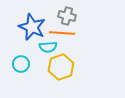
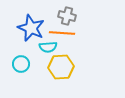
blue star: moved 1 px left, 1 px down
yellow hexagon: rotated 15 degrees clockwise
